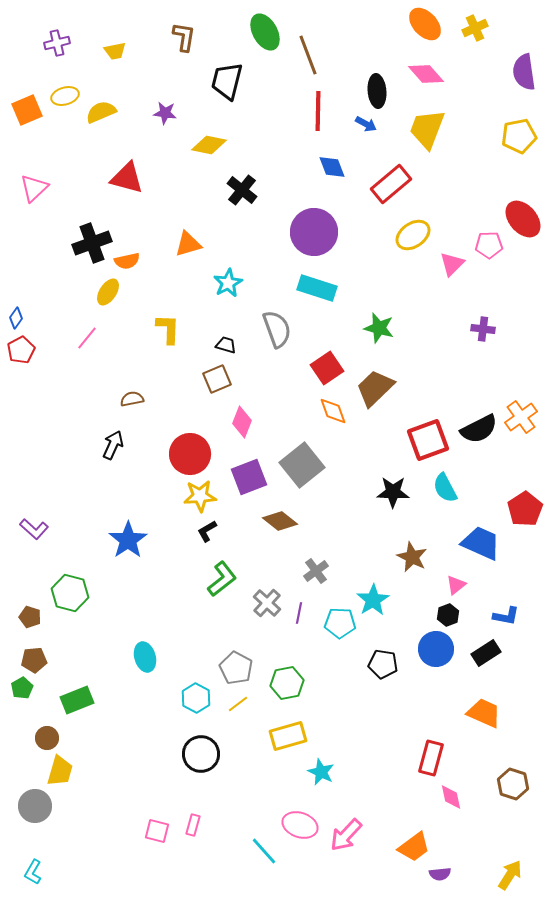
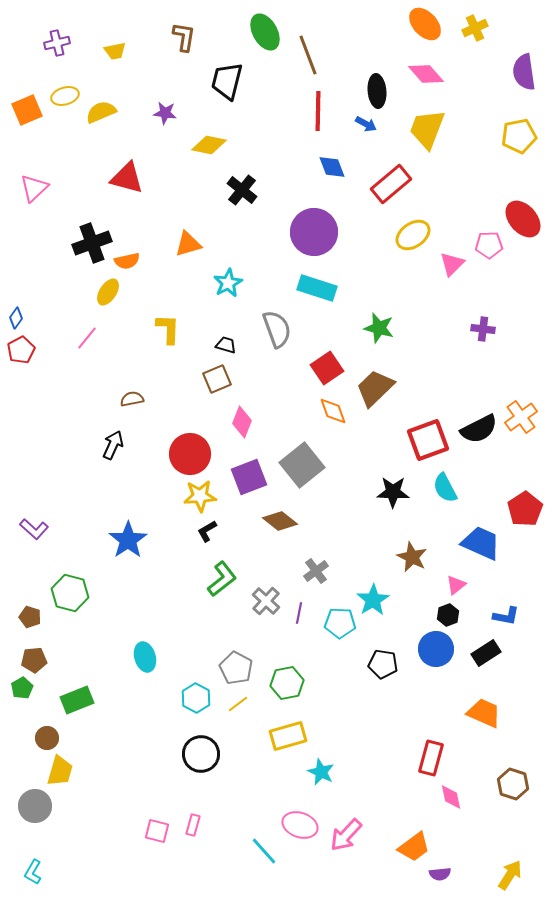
gray cross at (267, 603): moved 1 px left, 2 px up
